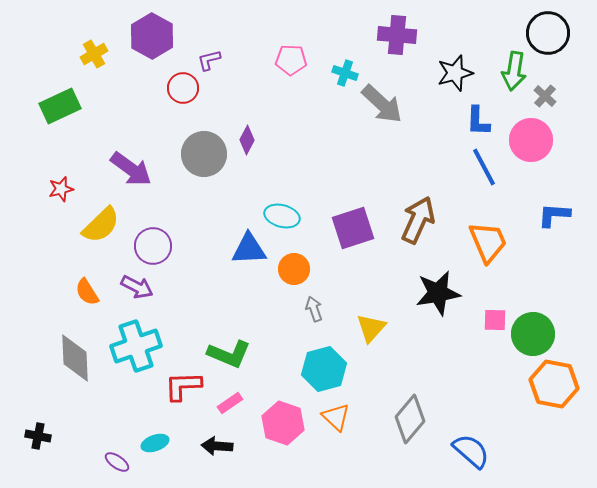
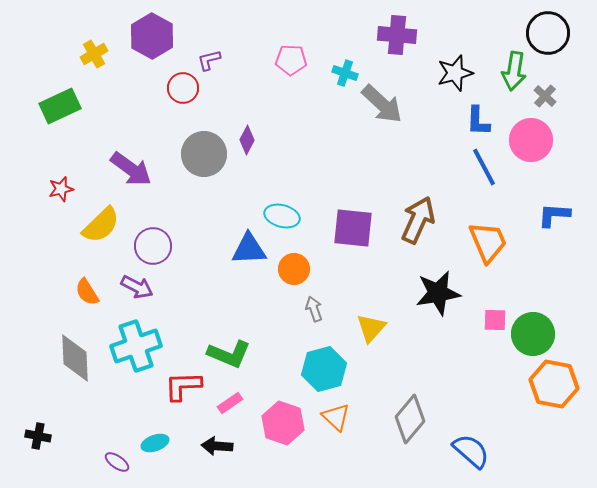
purple square at (353, 228): rotated 24 degrees clockwise
